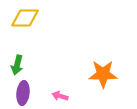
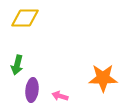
orange star: moved 4 px down
purple ellipse: moved 9 px right, 3 px up
